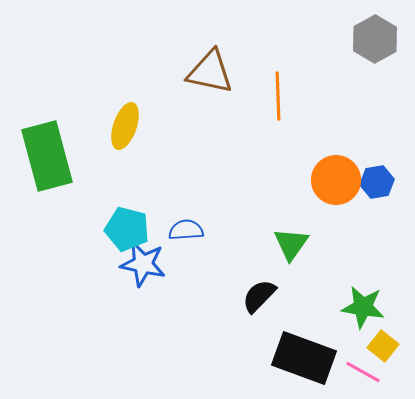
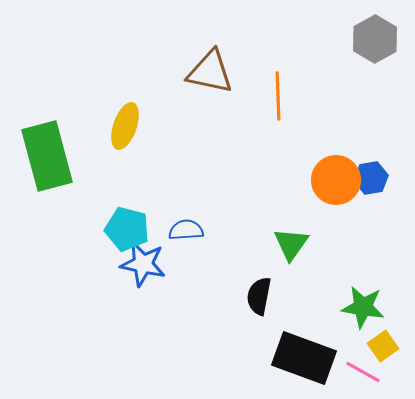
blue hexagon: moved 6 px left, 4 px up
black semicircle: rotated 33 degrees counterclockwise
yellow square: rotated 16 degrees clockwise
